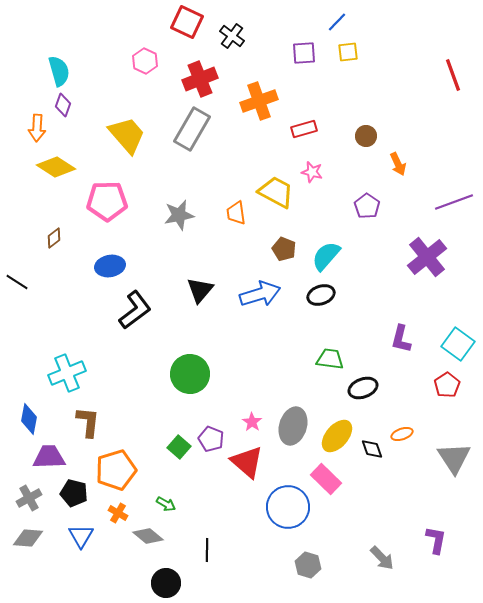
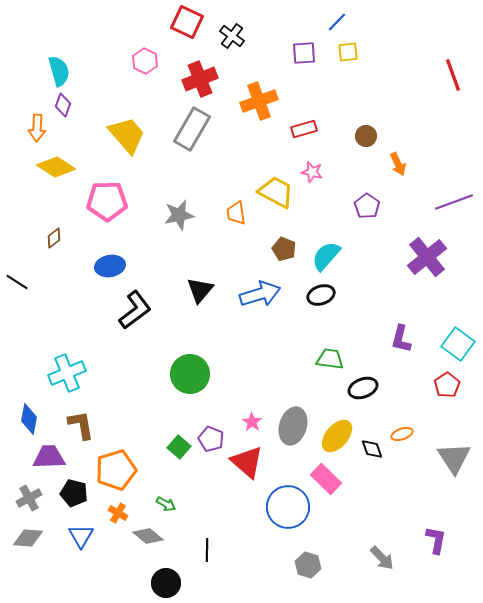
brown L-shape at (88, 422): moved 7 px left, 3 px down; rotated 16 degrees counterclockwise
